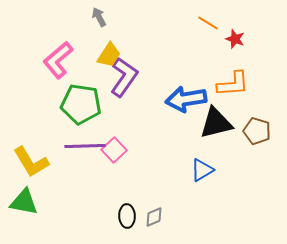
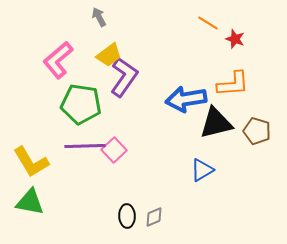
yellow trapezoid: rotated 20 degrees clockwise
green triangle: moved 6 px right
